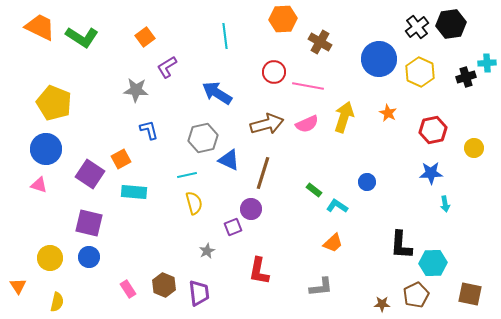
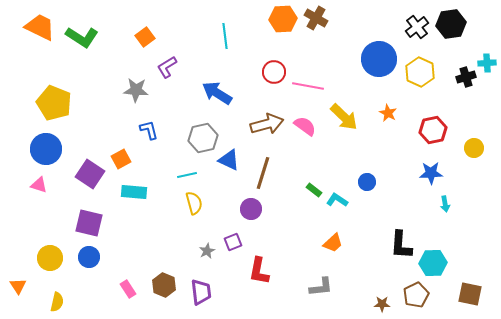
brown cross at (320, 42): moved 4 px left, 24 px up
yellow arrow at (344, 117): rotated 116 degrees clockwise
pink semicircle at (307, 124): moved 2 px left, 2 px down; rotated 120 degrees counterclockwise
cyan L-shape at (337, 206): moved 6 px up
purple square at (233, 227): moved 15 px down
purple trapezoid at (199, 293): moved 2 px right, 1 px up
